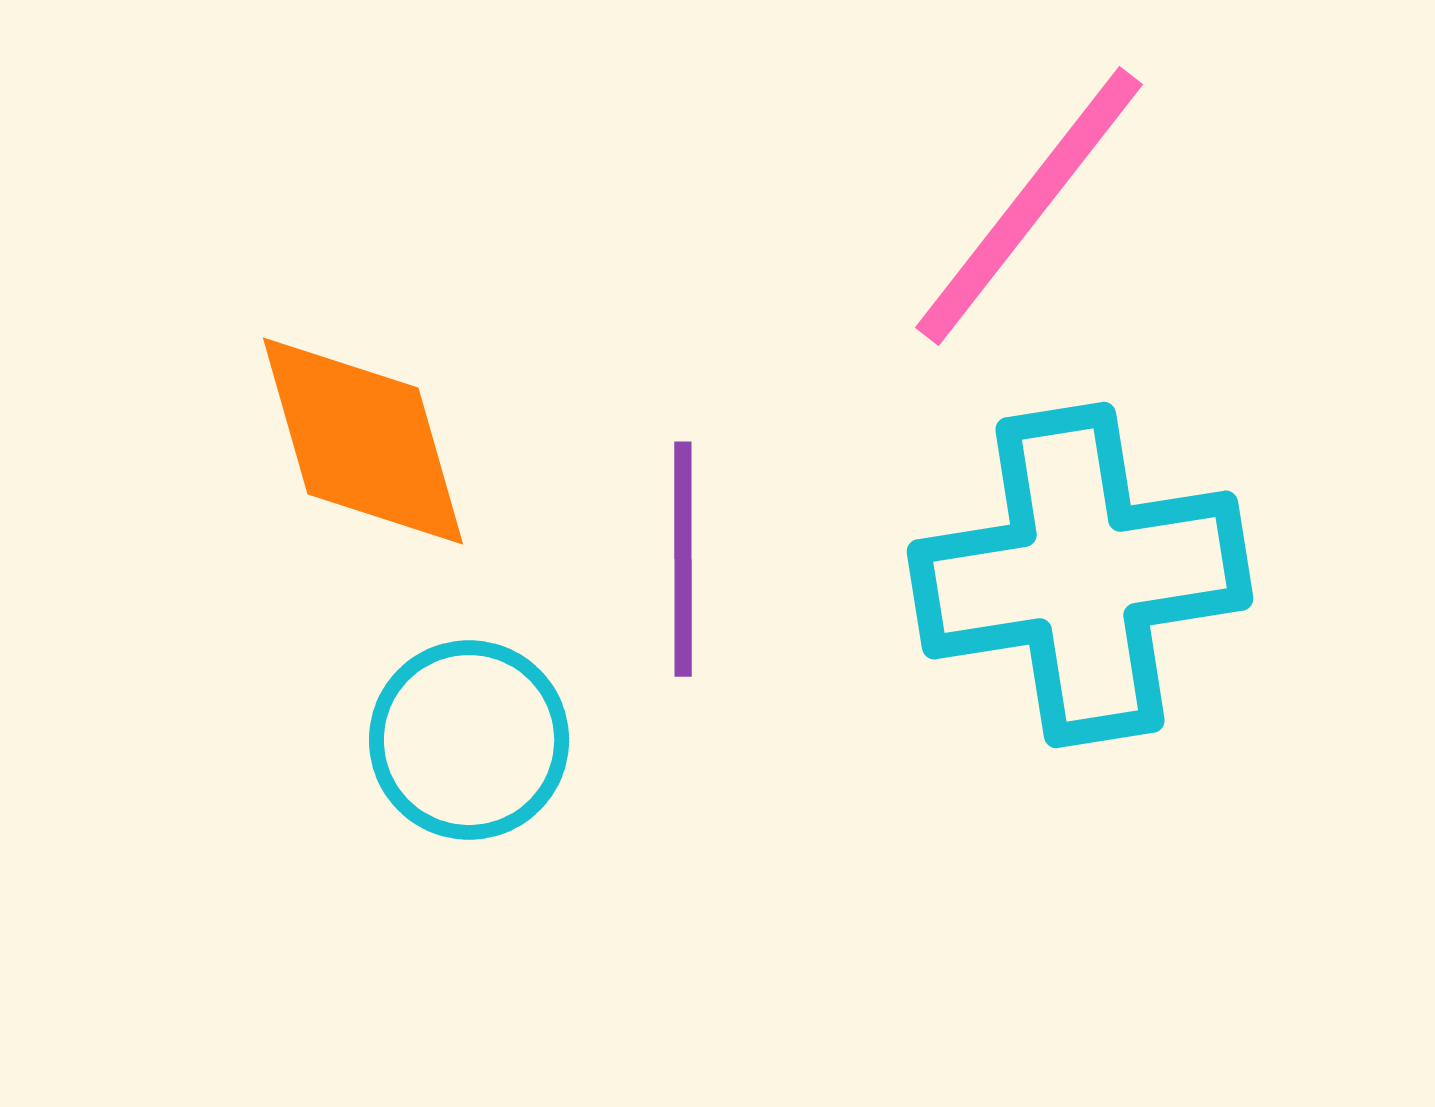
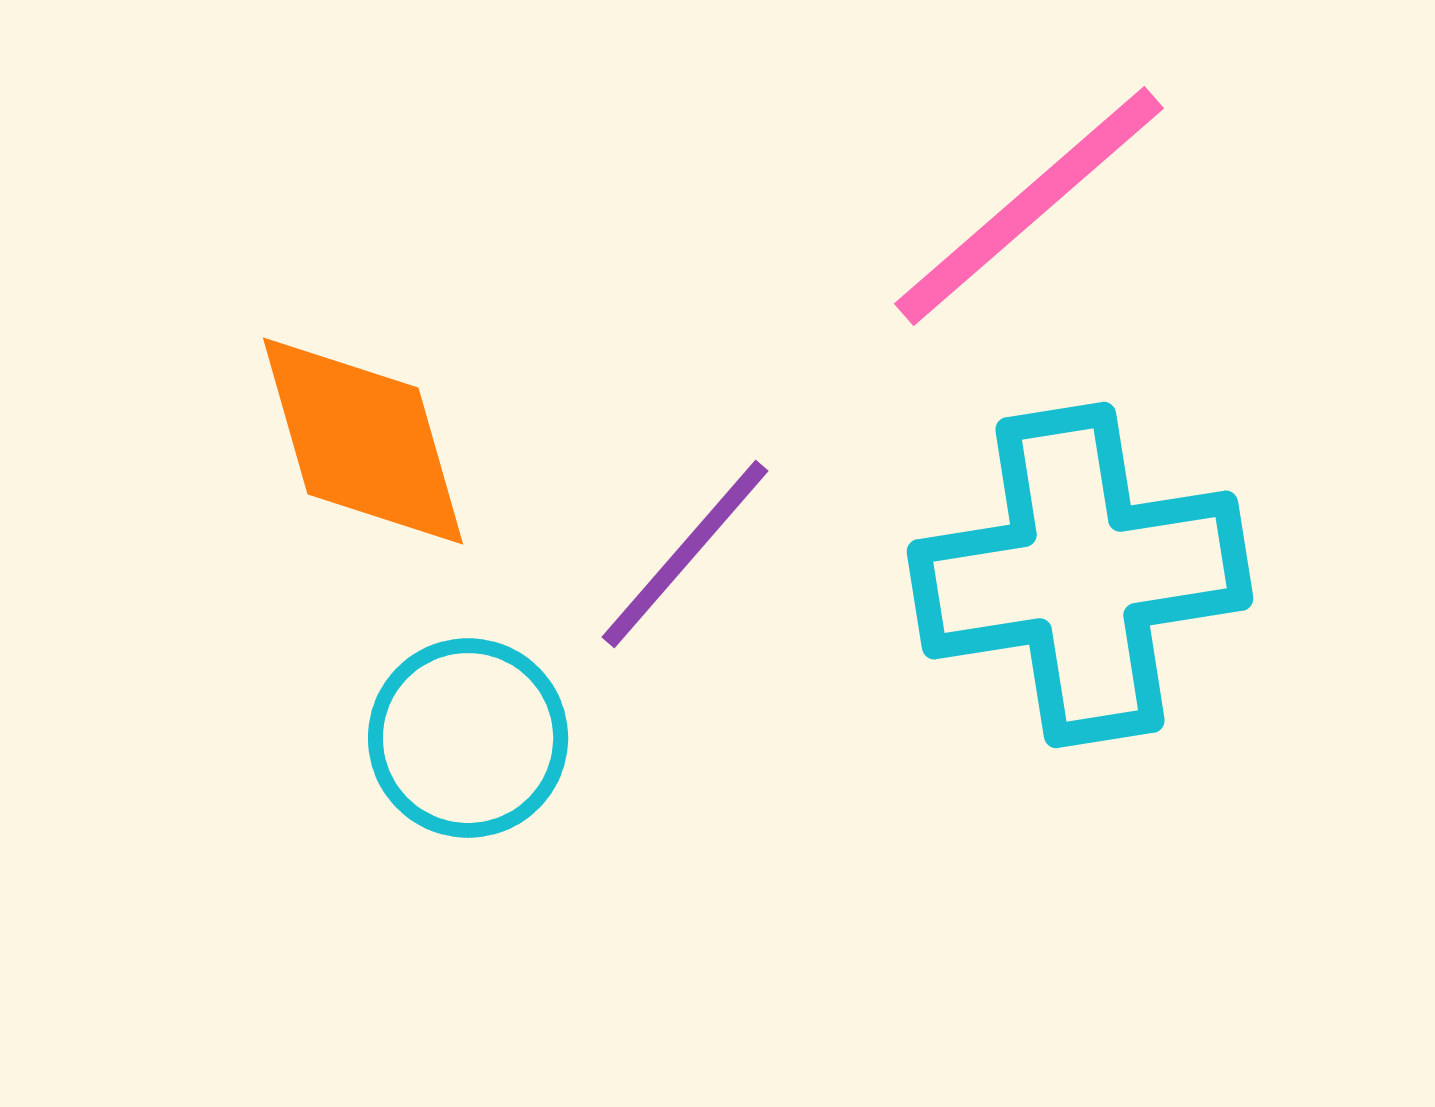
pink line: rotated 11 degrees clockwise
purple line: moved 2 px right, 5 px up; rotated 41 degrees clockwise
cyan circle: moved 1 px left, 2 px up
